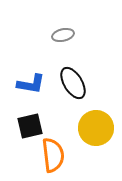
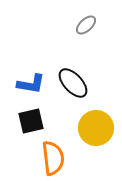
gray ellipse: moved 23 px right, 10 px up; rotated 30 degrees counterclockwise
black ellipse: rotated 12 degrees counterclockwise
black square: moved 1 px right, 5 px up
orange semicircle: moved 3 px down
